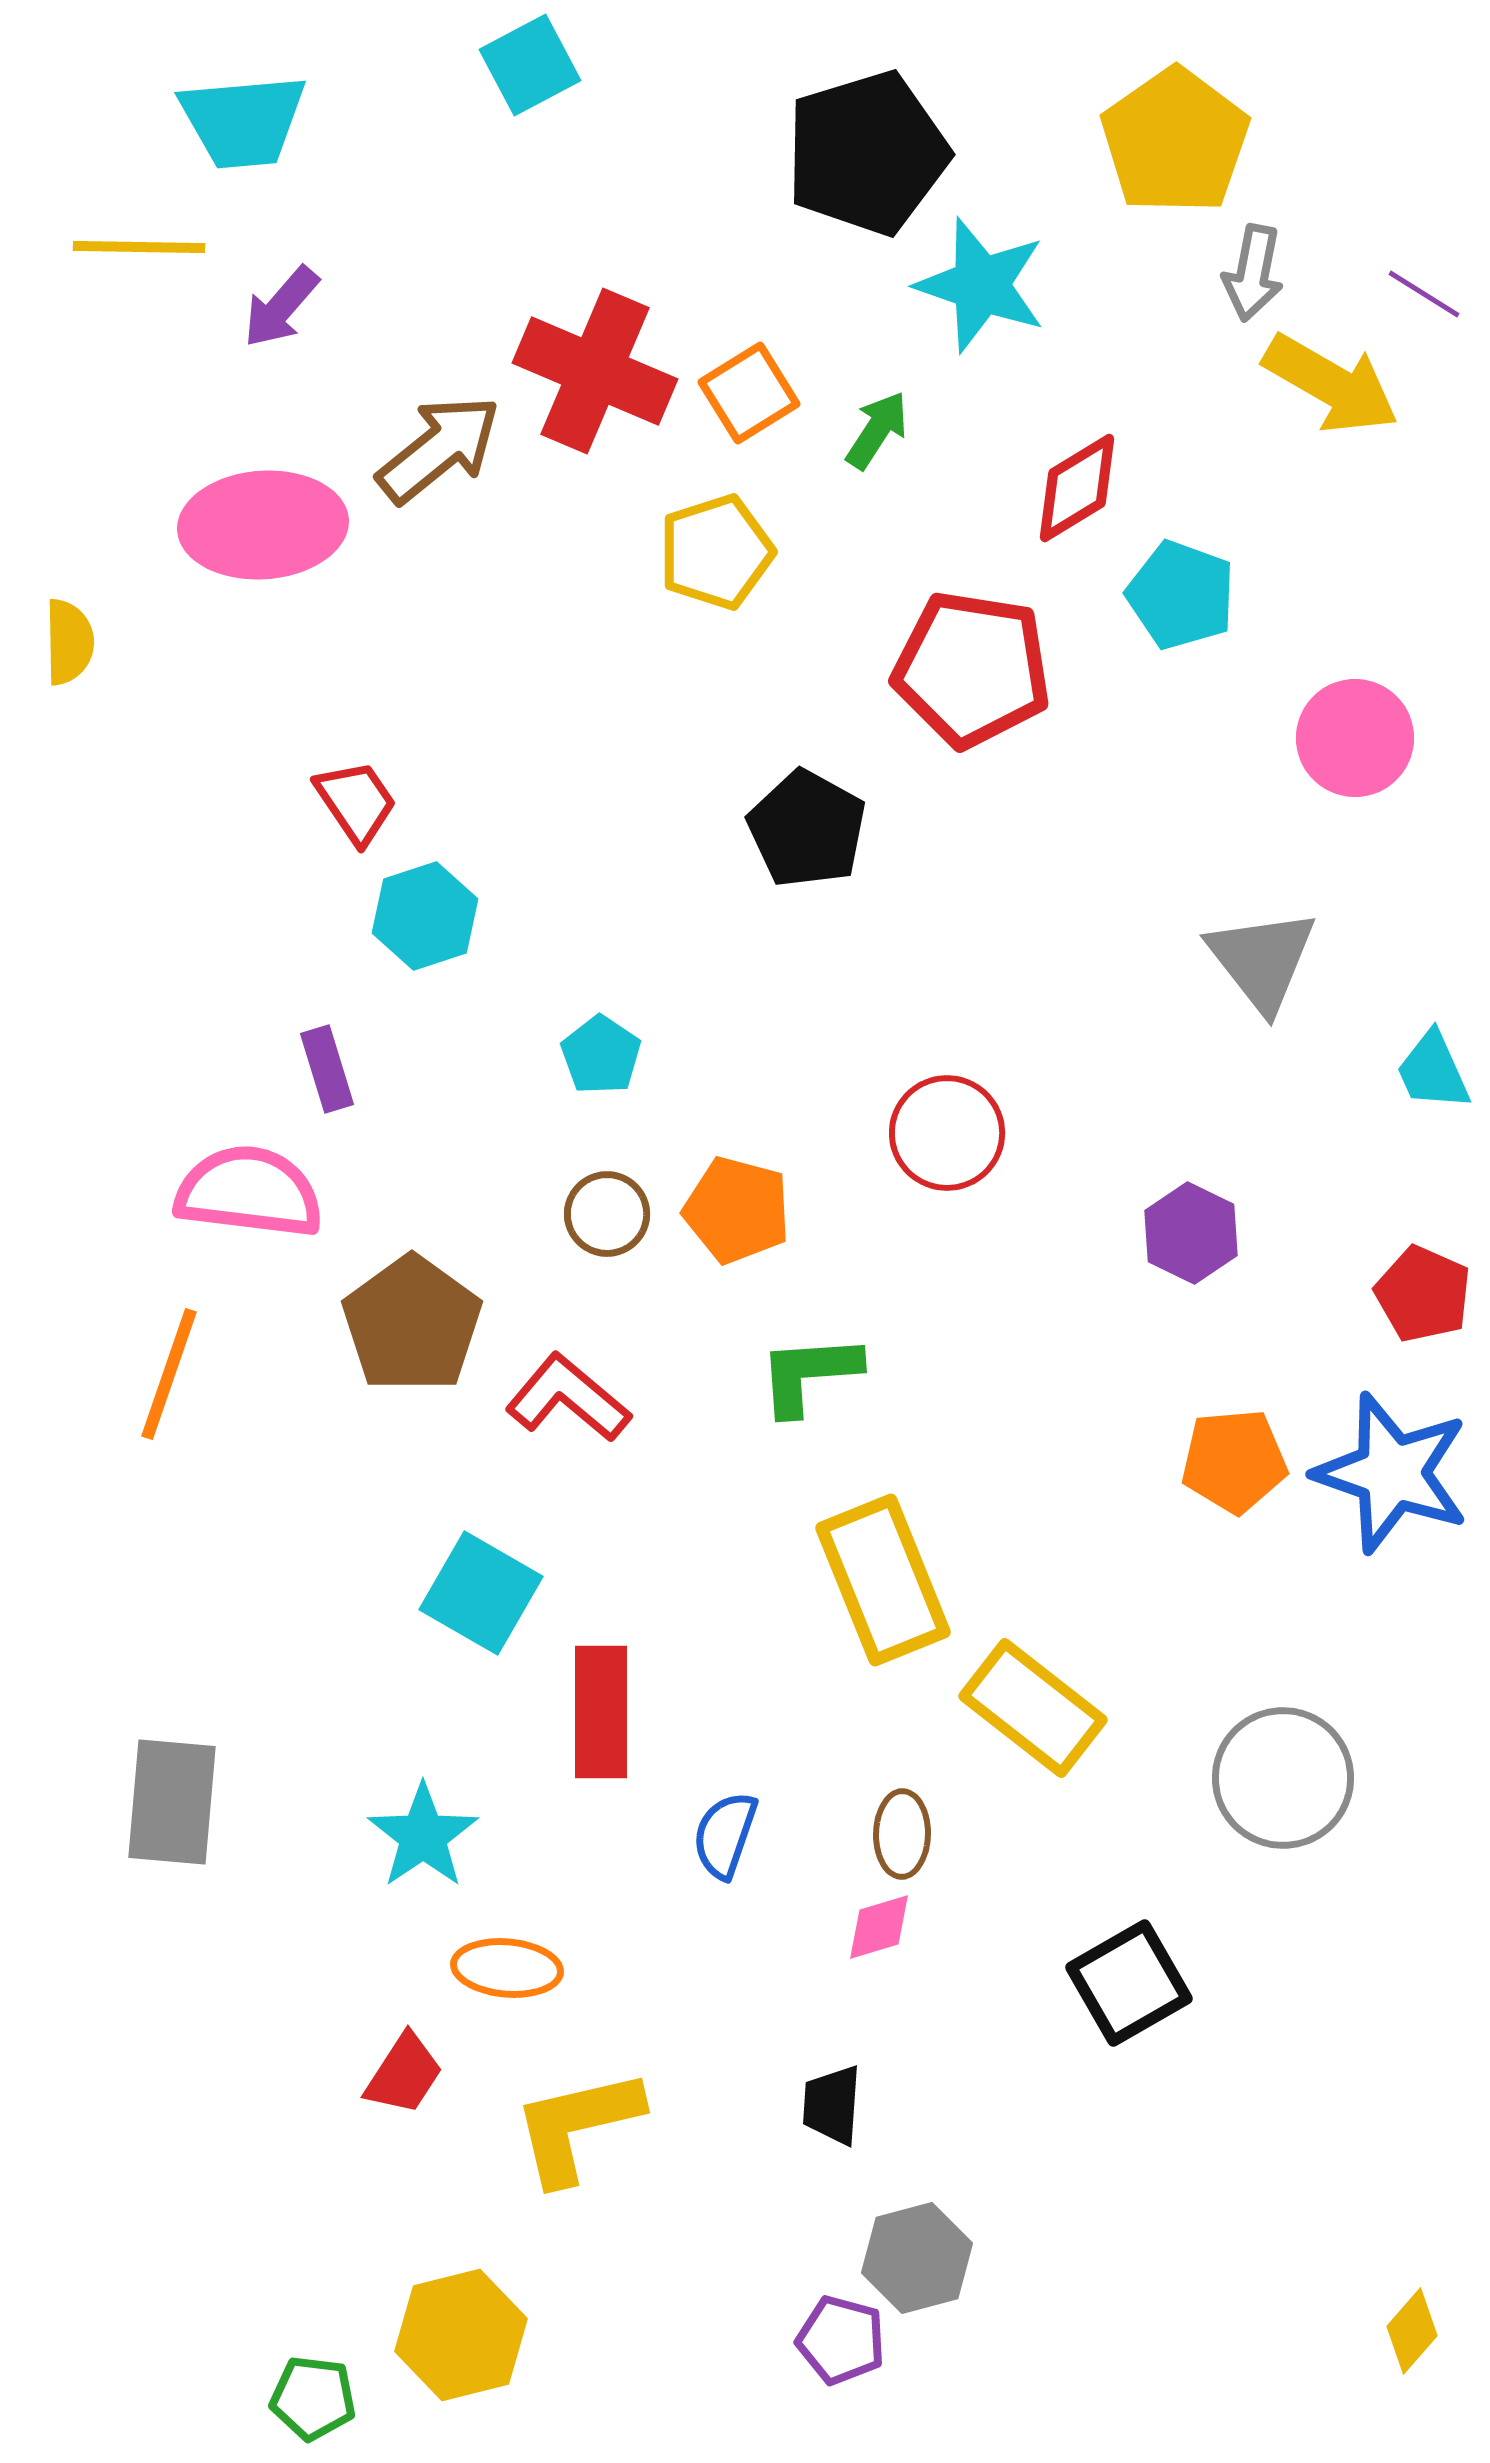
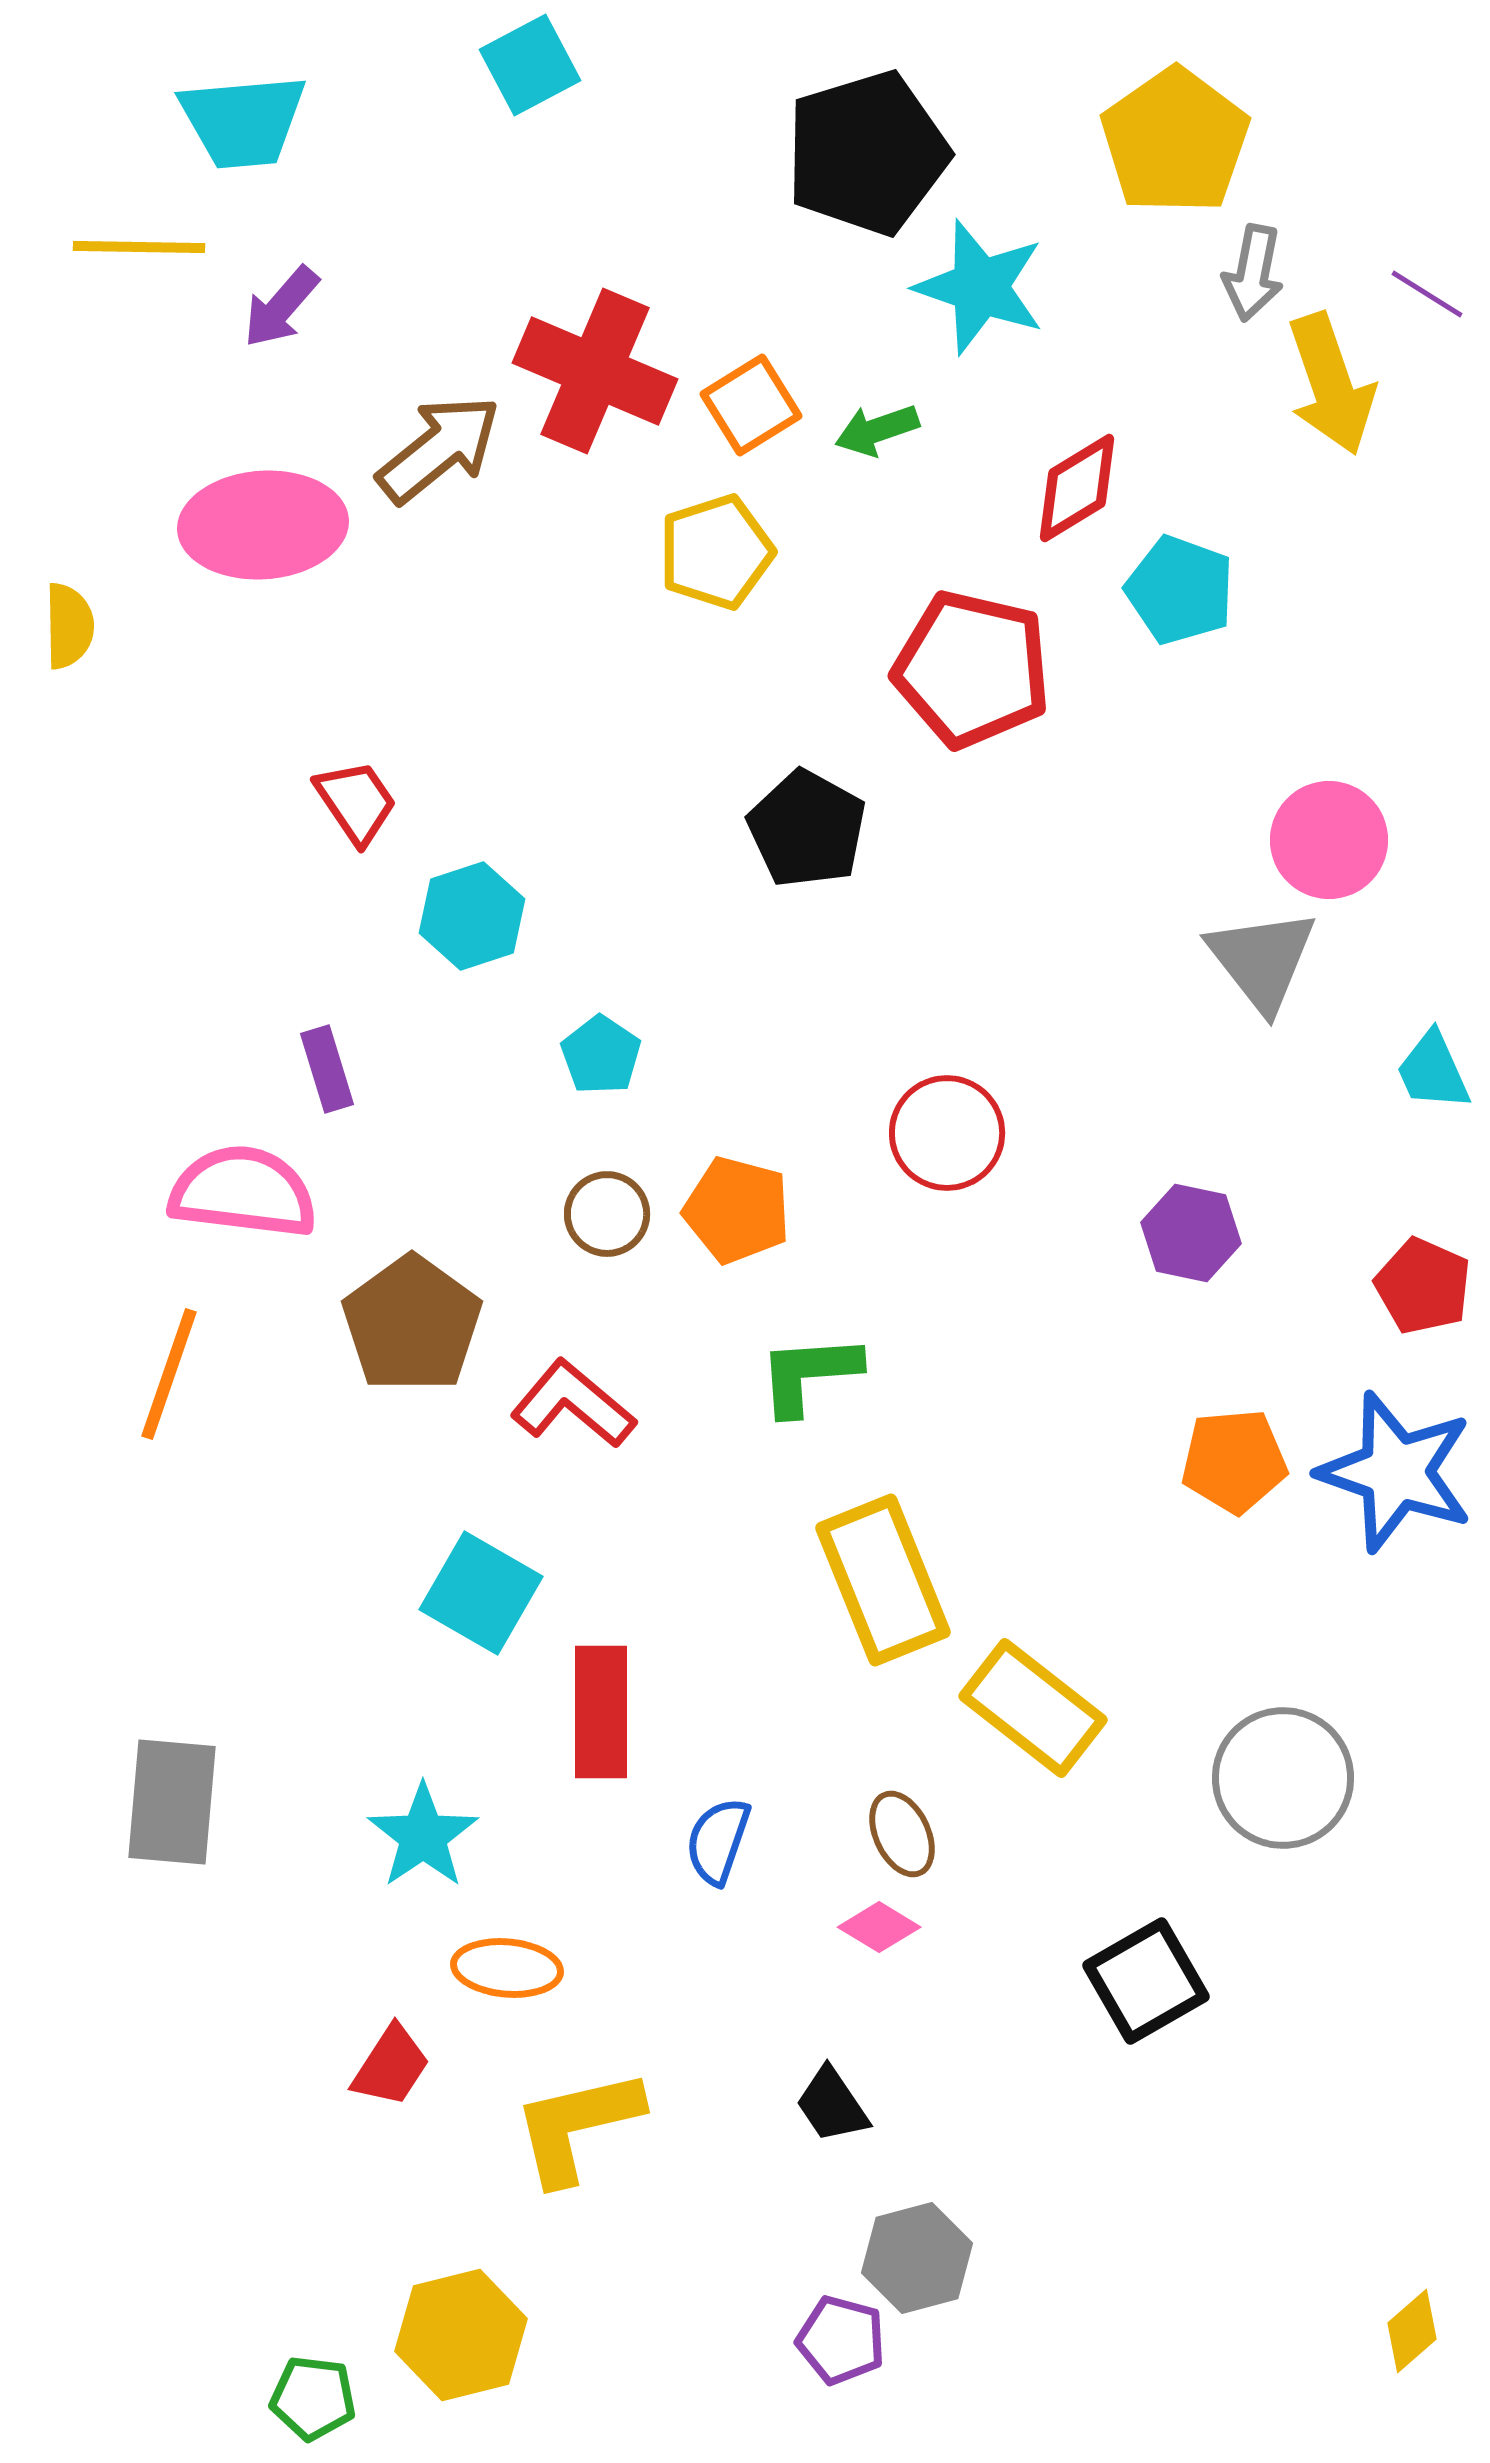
cyan star at (981, 285): moved 1 px left, 2 px down
purple line at (1424, 294): moved 3 px right
yellow arrow at (1331, 384): rotated 41 degrees clockwise
orange square at (749, 393): moved 2 px right, 12 px down
green arrow at (877, 430): rotated 142 degrees counterclockwise
cyan pentagon at (1181, 595): moved 1 px left, 5 px up
yellow semicircle at (69, 642): moved 16 px up
red pentagon at (972, 669): rotated 4 degrees clockwise
pink circle at (1355, 738): moved 26 px left, 102 px down
cyan hexagon at (425, 916): moved 47 px right
pink semicircle at (249, 1192): moved 6 px left
purple hexagon at (1191, 1233): rotated 14 degrees counterclockwise
red pentagon at (1423, 1294): moved 8 px up
red L-shape at (568, 1398): moved 5 px right, 6 px down
blue star at (1392, 1473): moved 4 px right, 1 px up
brown ellipse at (902, 1834): rotated 26 degrees counterclockwise
blue semicircle at (725, 1835): moved 7 px left, 6 px down
pink diamond at (879, 1927): rotated 48 degrees clockwise
black square at (1129, 1983): moved 17 px right, 2 px up
red trapezoid at (404, 2074): moved 13 px left, 8 px up
black trapezoid at (832, 2105): rotated 38 degrees counterclockwise
yellow diamond at (1412, 2331): rotated 8 degrees clockwise
